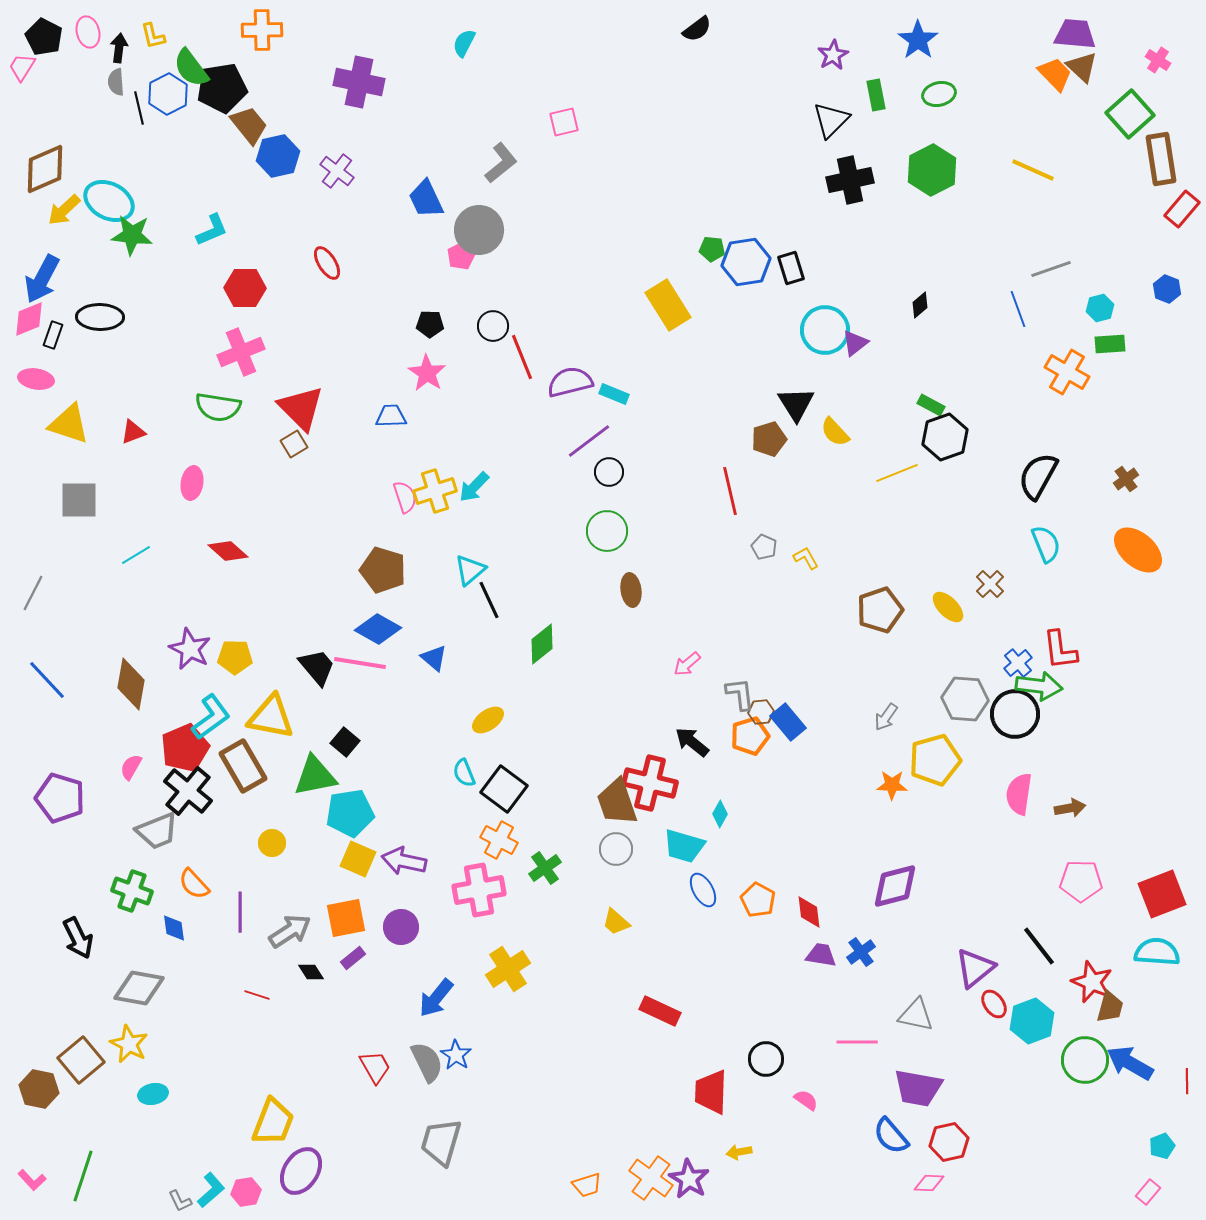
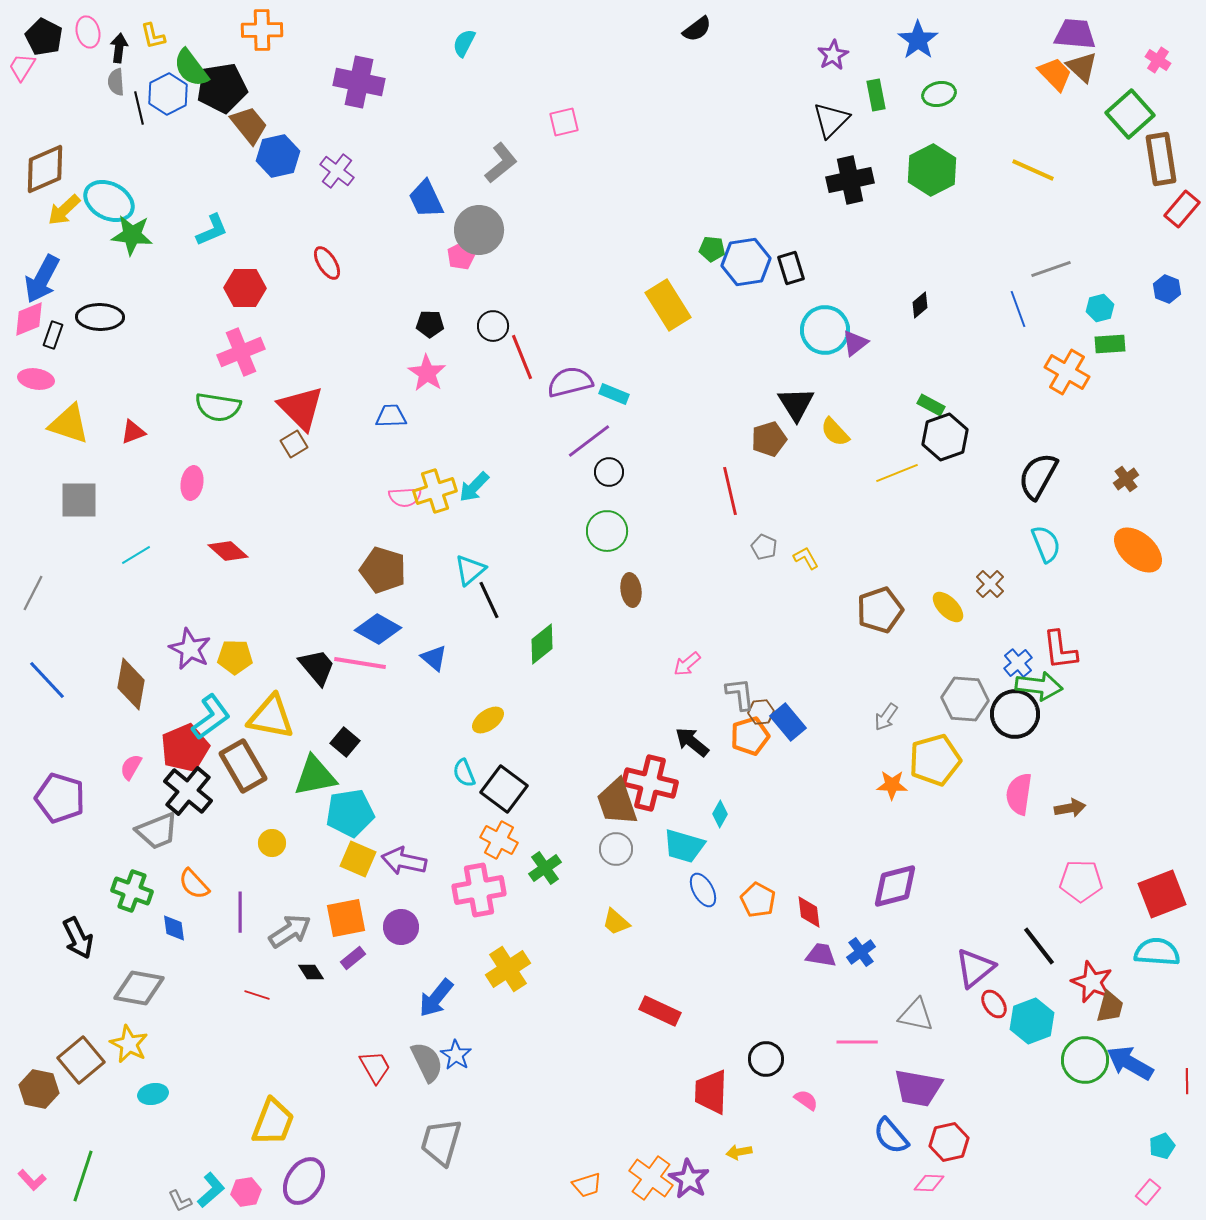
pink semicircle at (405, 497): rotated 104 degrees clockwise
purple ellipse at (301, 1171): moved 3 px right, 10 px down
